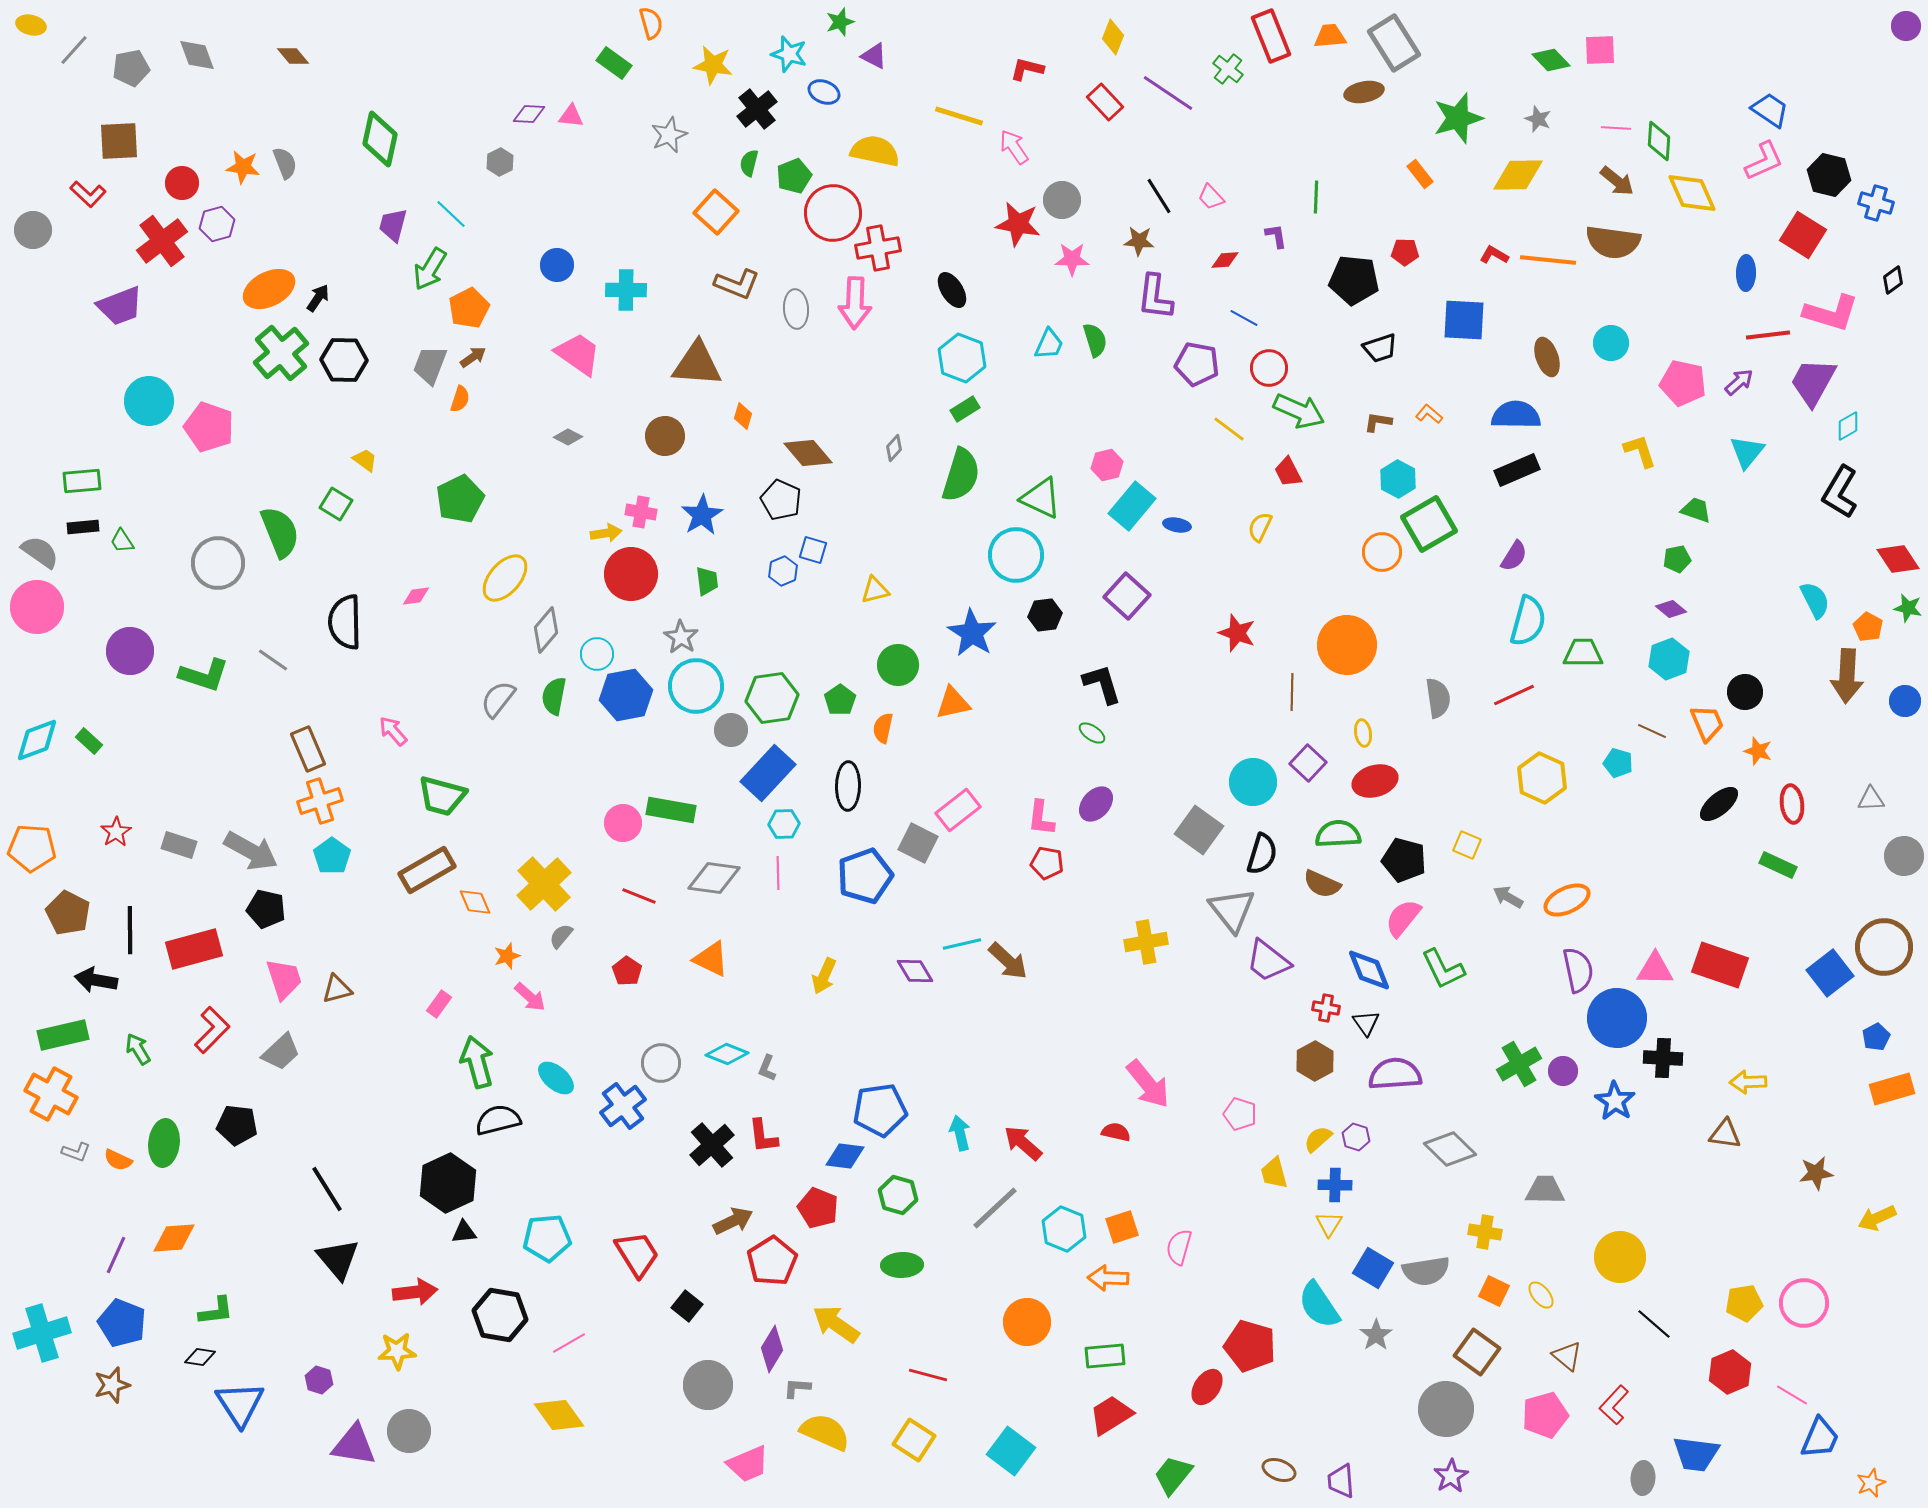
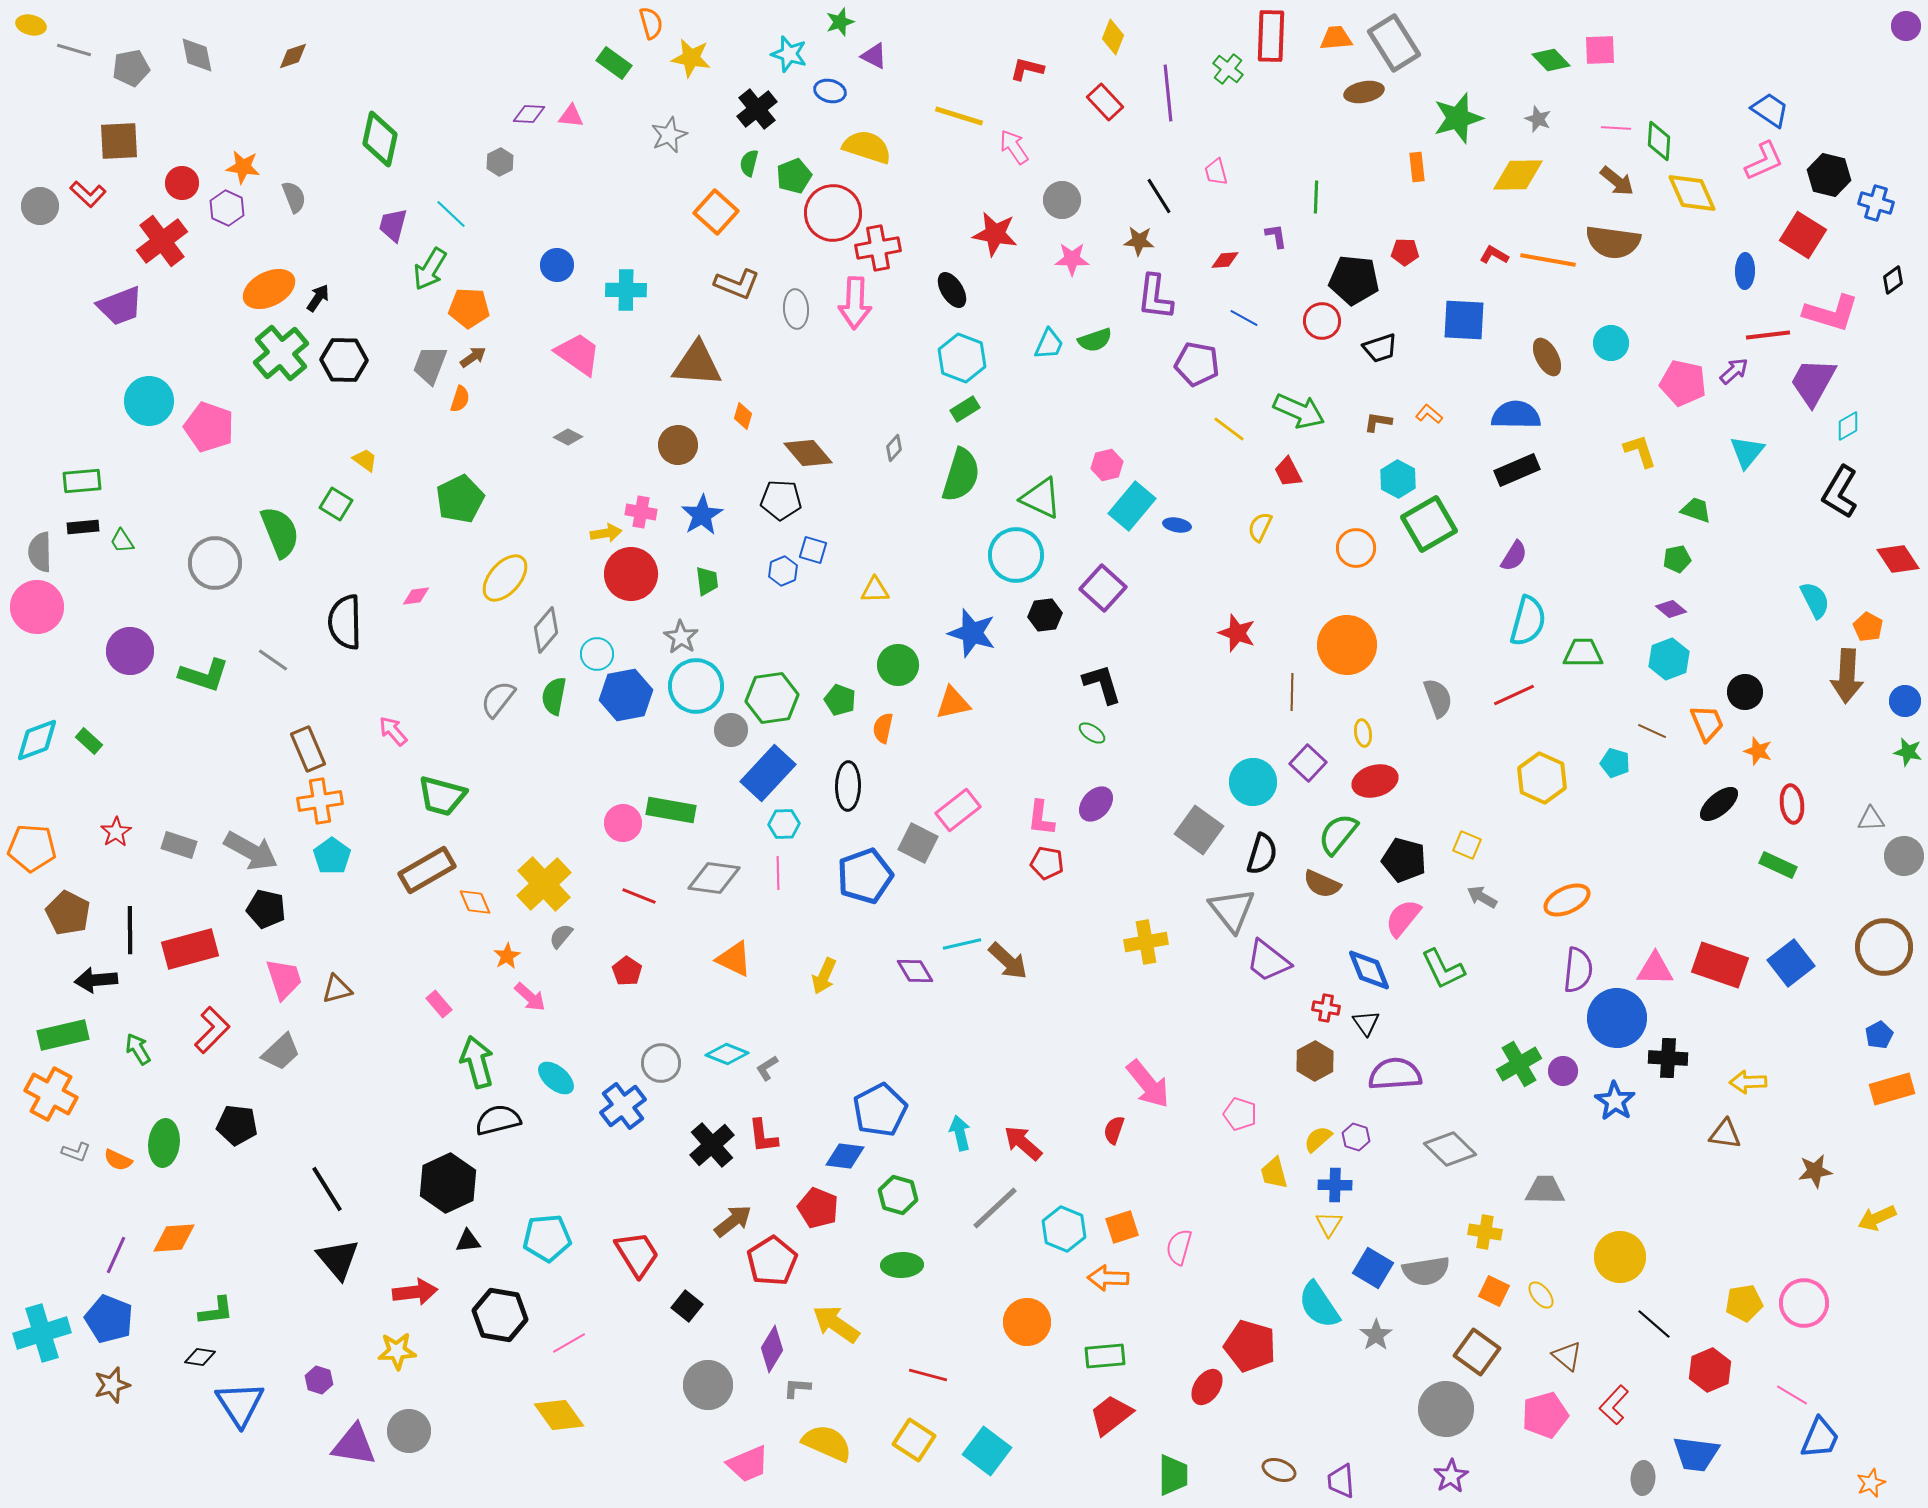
red rectangle at (1271, 36): rotated 24 degrees clockwise
orange trapezoid at (1330, 36): moved 6 px right, 2 px down
gray line at (74, 50): rotated 64 degrees clockwise
gray diamond at (197, 55): rotated 9 degrees clockwise
brown diamond at (293, 56): rotated 68 degrees counterclockwise
yellow star at (713, 65): moved 22 px left, 7 px up
blue ellipse at (824, 92): moved 6 px right, 1 px up; rotated 8 degrees counterclockwise
purple line at (1168, 93): rotated 50 degrees clockwise
yellow semicircle at (875, 151): moved 8 px left, 4 px up; rotated 6 degrees clockwise
gray semicircle at (285, 163): moved 9 px right, 34 px down
orange rectangle at (1420, 174): moved 3 px left, 7 px up; rotated 32 degrees clockwise
pink trapezoid at (1211, 197): moved 5 px right, 25 px up; rotated 28 degrees clockwise
purple hexagon at (217, 224): moved 10 px right, 16 px up; rotated 20 degrees counterclockwise
red star at (1018, 224): moved 23 px left, 10 px down
gray circle at (33, 230): moved 7 px right, 24 px up
orange line at (1548, 260): rotated 4 degrees clockwise
blue ellipse at (1746, 273): moved 1 px left, 2 px up
orange pentagon at (469, 308): rotated 30 degrees clockwise
green semicircle at (1095, 340): rotated 88 degrees clockwise
brown ellipse at (1547, 357): rotated 9 degrees counterclockwise
red circle at (1269, 368): moved 53 px right, 47 px up
purple arrow at (1739, 382): moved 5 px left, 11 px up
brown circle at (665, 436): moved 13 px right, 9 px down
black pentagon at (781, 500): rotated 21 degrees counterclockwise
gray semicircle at (40, 552): rotated 126 degrees counterclockwise
orange circle at (1382, 552): moved 26 px left, 4 px up
gray circle at (218, 563): moved 3 px left
yellow triangle at (875, 590): rotated 12 degrees clockwise
purple square at (1127, 596): moved 24 px left, 8 px up
green star at (1908, 608): moved 144 px down
blue star at (972, 633): rotated 15 degrees counterclockwise
gray semicircle at (1438, 698): rotated 12 degrees counterclockwise
green pentagon at (840, 700): rotated 16 degrees counterclockwise
cyan pentagon at (1618, 763): moved 3 px left
gray triangle at (1871, 799): moved 20 px down
orange cross at (320, 801): rotated 9 degrees clockwise
green semicircle at (1338, 834): rotated 48 degrees counterclockwise
gray arrow at (1508, 897): moved 26 px left
red rectangle at (194, 949): moved 4 px left
orange star at (507, 956): rotated 12 degrees counterclockwise
orange triangle at (711, 959): moved 23 px right
purple semicircle at (1578, 970): rotated 18 degrees clockwise
blue square at (1830, 973): moved 39 px left, 10 px up
black arrow at (96, 980): rotated 15 degrees counterclockwise
pink rectangle at (439, 1004): rotated 76 degrees counterclockwise
blue pentagon at (1876, 1037): moved 3 px right, 2 px up
black cross at (1663, 1058): moved 5 px right
gray L-shape at (767, 1068): rotated 36 degrees clockwise
blue pentagon at (880, 1110): rotated 20 degrees counterclockwise
red semicircle at (1116, 1132): moved 2 px left, 2 px up; rotated 84 degrees counterclockwise
brown star at (1816, 1173): moved 1 px left, 2 px up
brown arrow at (733, 1221): rotated 12 degrees counterclockwise
black triangle at (464, 1232): moved 4 px right, 9 px down
blue pentagon at (122, 1323): moved 13 px left, 4 px up
red hexagon at (1730, 1372): moved 20 px left, 2 px up
red trapezoid at (1111, 1415): rotated 6 degrees counterclockwise
yellow semicircle at (825, 1432): moved 2 px right, 11 px down
cyan square at (1011, 1451): moved 24 px left
green trapezoid at (1173, 1475): rotated 141 degrees clockwise
